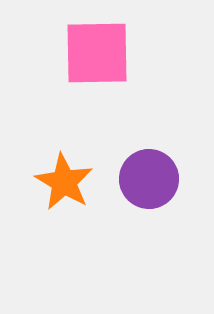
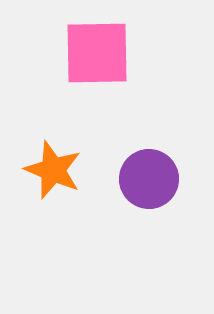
orange star: moved 11 px left, 12 px up; rotated 8 degrees counterclockwise
